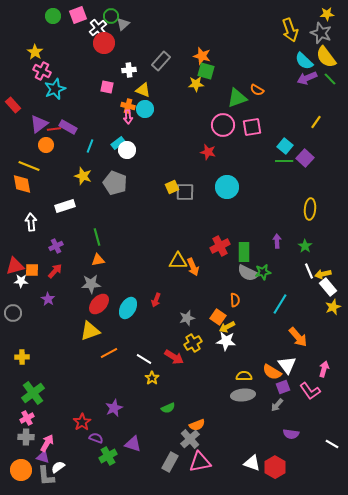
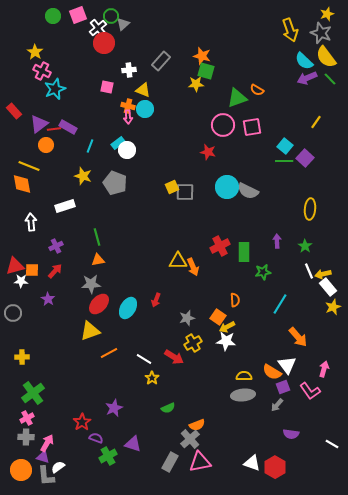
yellow star at (327, 14): rotated 16 degrees counterclockwise
red rectangle at (13, 105): moved 1 px right, 6 px down
gray semicircle at (248, 273): moved 82 px up
